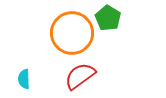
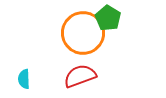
orange circle: moved 11 px right
red semicircle: rotated 16 degrees clockwise
